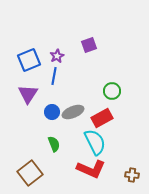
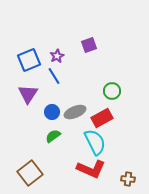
blue line: rotated 42 degrees counterclockwise
gray ellipse: moved 2 px right
green semicircle: moved 1 px left, 8 px up; rotated 105 degrees counterclockwise
brown cross: moved 4 px left, 4 px down
